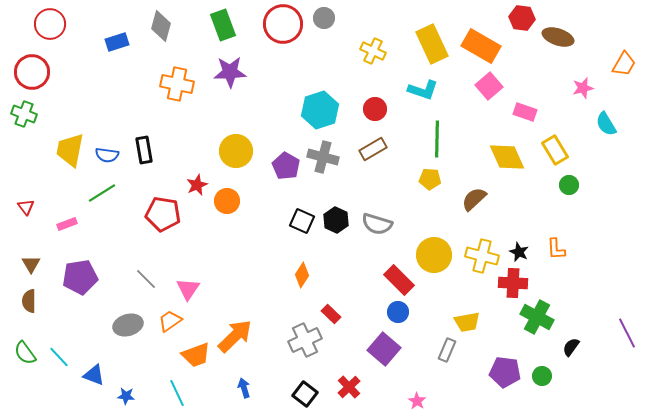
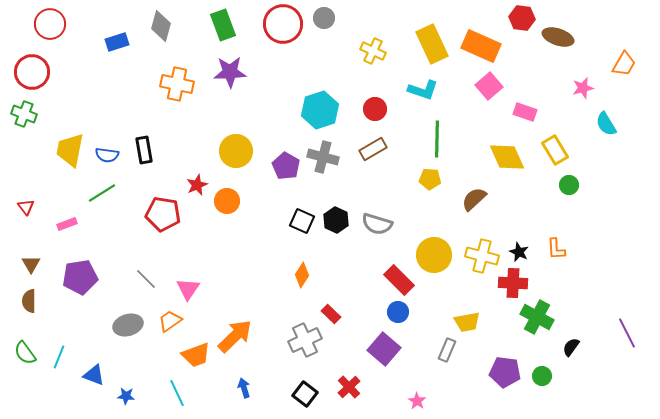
orange rectangle at (481, 46): rotated 6 degrees counterclockwise
cyan line at (59, 357): rotated 65 degrees clockwise
